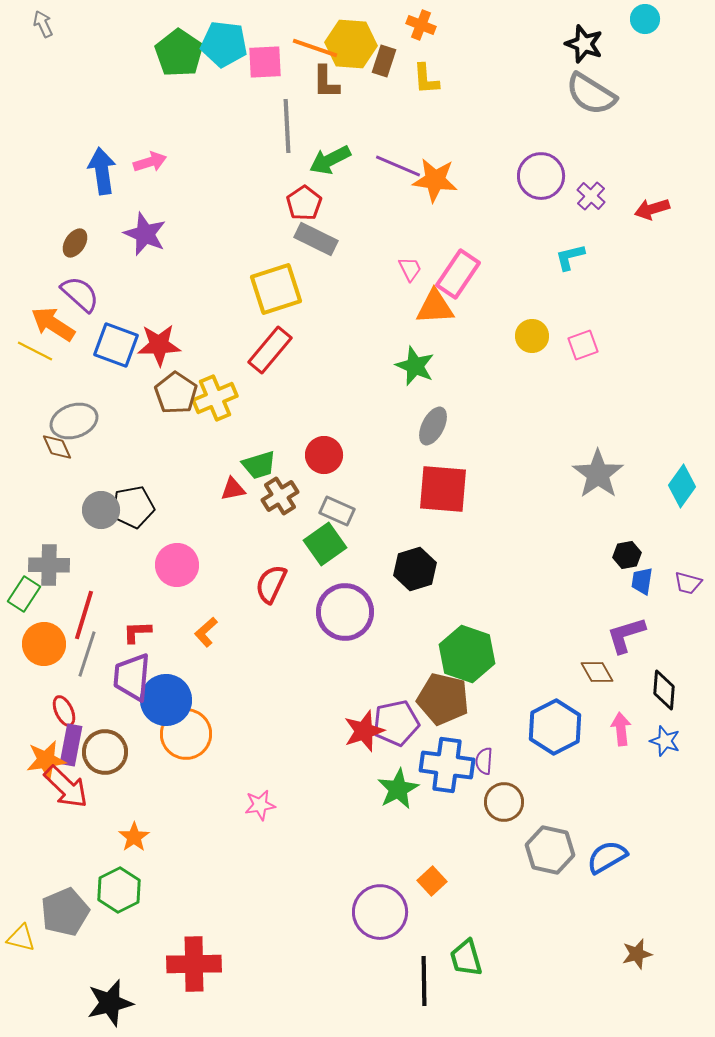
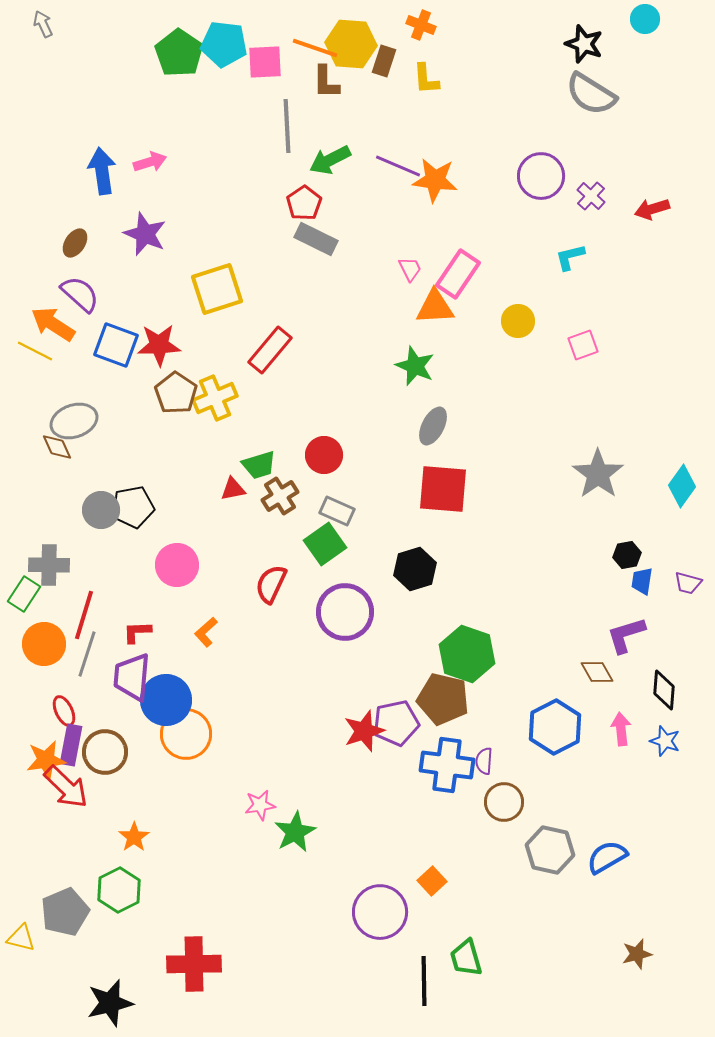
yellow square at (276, 289): moved 59 px left
yellow circle at (532, 336): moved 14 px left, 15 px up
green star at (398, 789): moved 103 px left, 43 px down
